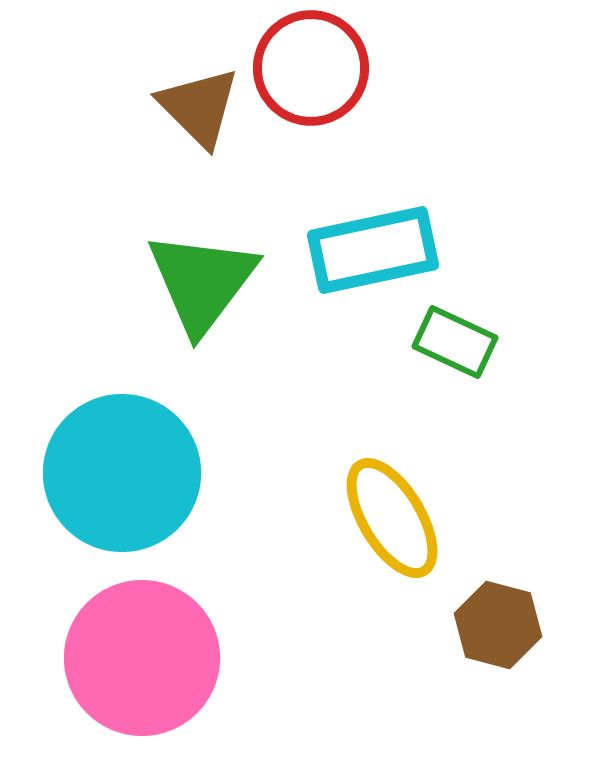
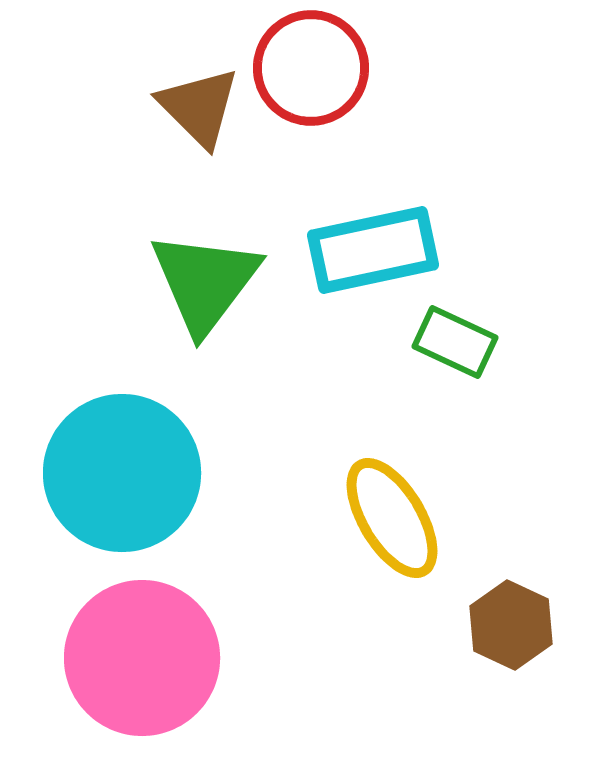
green triangle: moved 3 px right
brown hexagon: moved 13 px right; rotated 10 degrees clockwise
